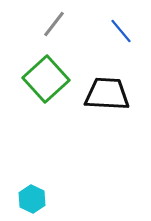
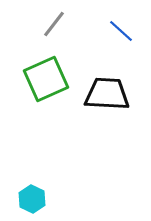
blue line: rotated 8 degrees counterclockwise
green square: rotated 18 degrees clockwise
